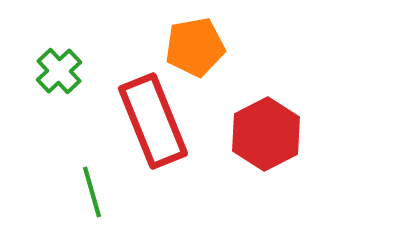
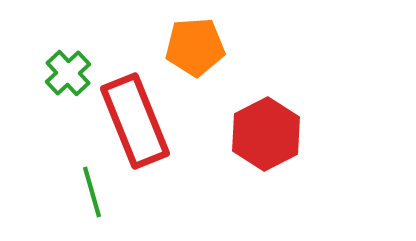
orange pentagon: rotated 6 degrees clockwise
green cross: moved 9 px right, 2 px down
red rectangle: moved 18 px left
